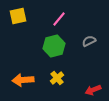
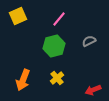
yellow square: rotated 12 degrees counterclockwise
orange arrow: rotated 65 degrees counterclockwise
